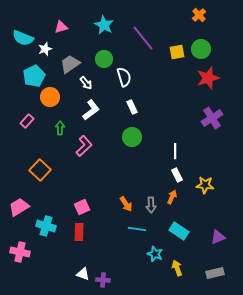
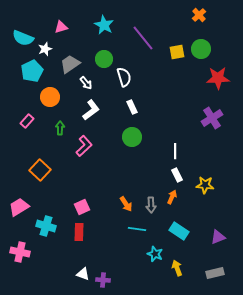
cyan pentagon at (34, 76): moved 2 px left, 5 px up
red star at (208, 78): moved 10 px right; rotated 15 degrees clockwise
